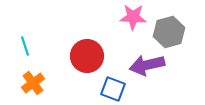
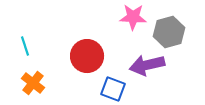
orange cross: rotated 15 degrees counterclockwise
